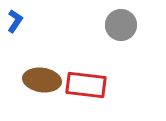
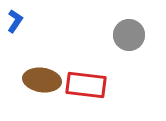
gray circle: moved 8 px right, 10 px down
